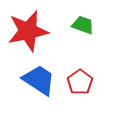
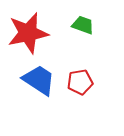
red star: moved 2 px down
red pentagon: rotated 25 degrees clockwise
